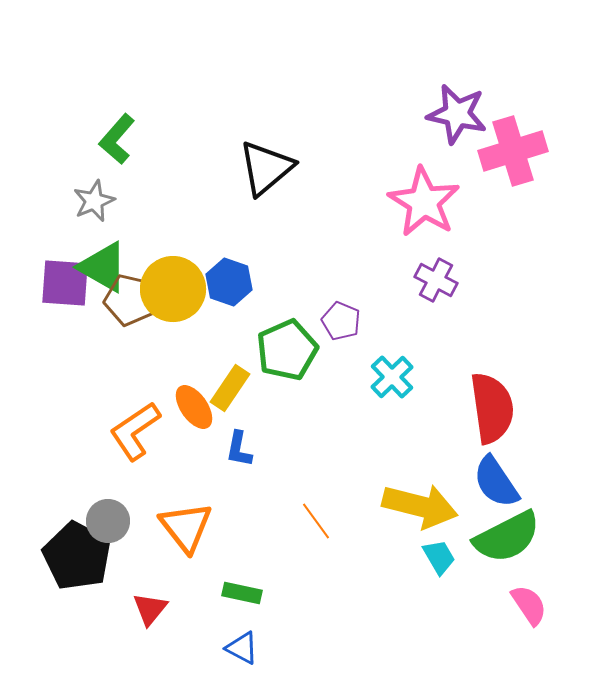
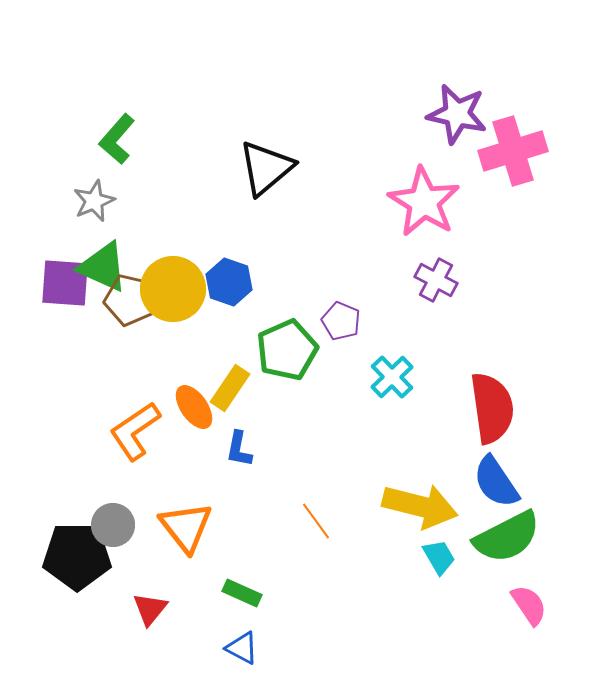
green triangle: rotated 6 degrees counterclockwise
gray circle: moved 5 px right, 4 px down
black pentagon: rotated 28 degrees counterclockwise
green rectangle: rotated 12 degrees clockwise
